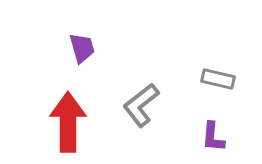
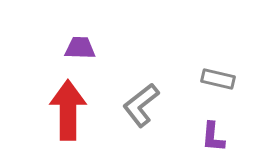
purple trapezoid: moved 2 px left; rotated 72 degrees counterclockwise
red arrow: moved 12 px up
